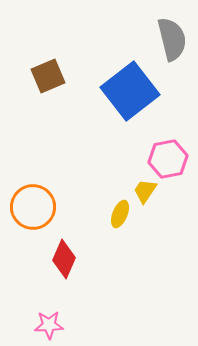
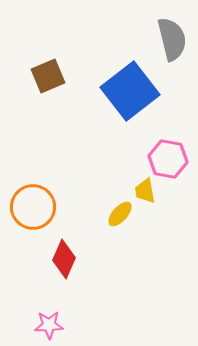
pink hexagon: rotated 21 degrees clockwise
yellow trapezoid: rotated 44 degrees counterclockwise
yellow ellipse: rotated 20 degrees clockwise
